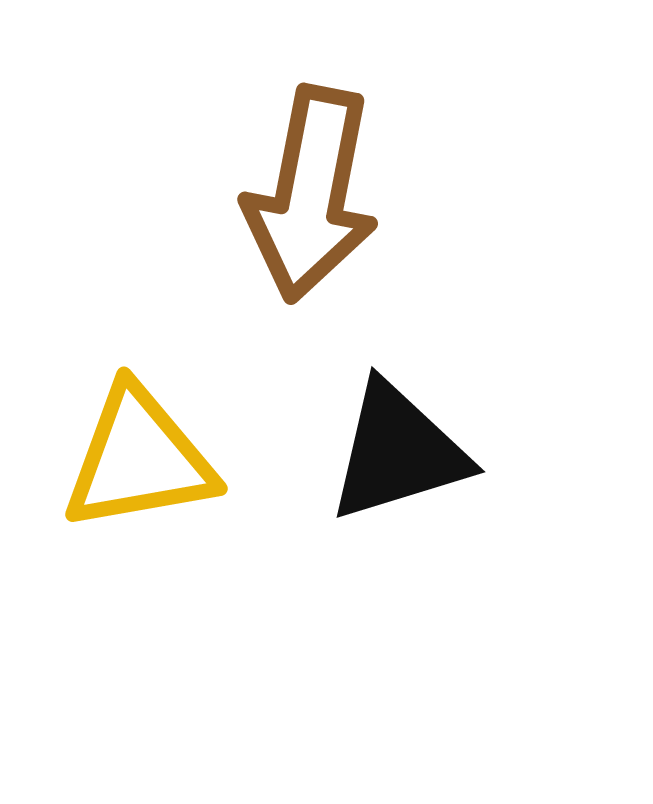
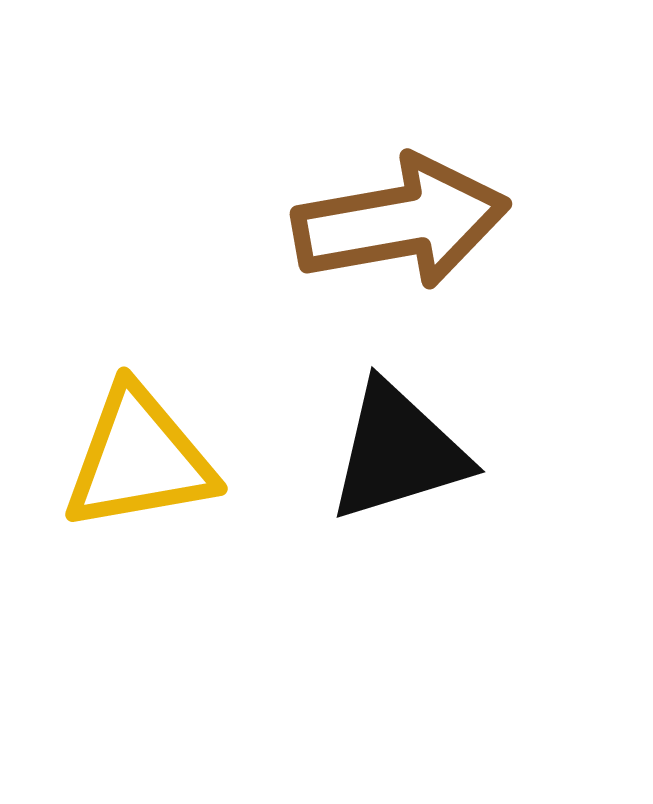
brown arrow: moved 90 px right, 28 px down; rotated 111 degrees counterclockwise
